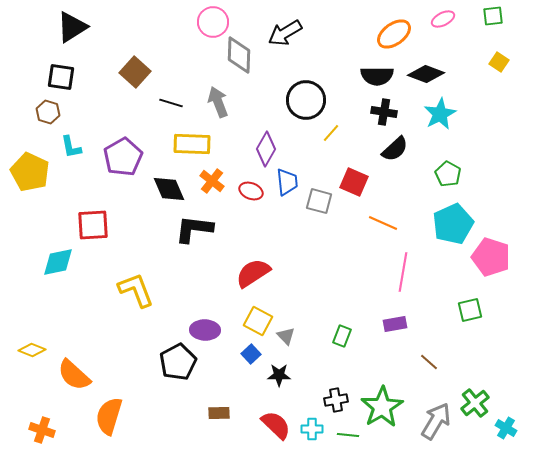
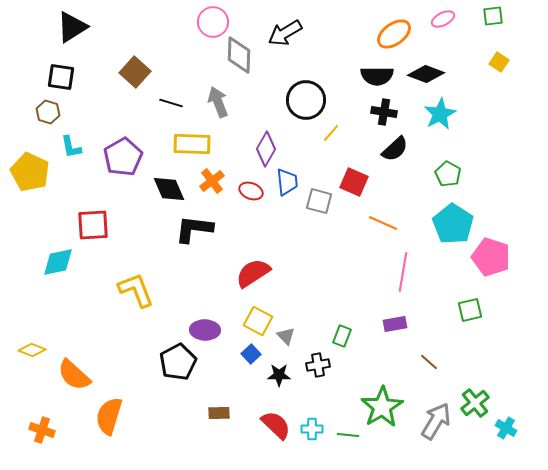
orange cross at (212, 181): rotated 15 degrees clockwise
cyan pentagon at (453, 224): rotated 15 degrees counterclockwise
black cross at (336, 400): moved 18 px left, 35 px up
